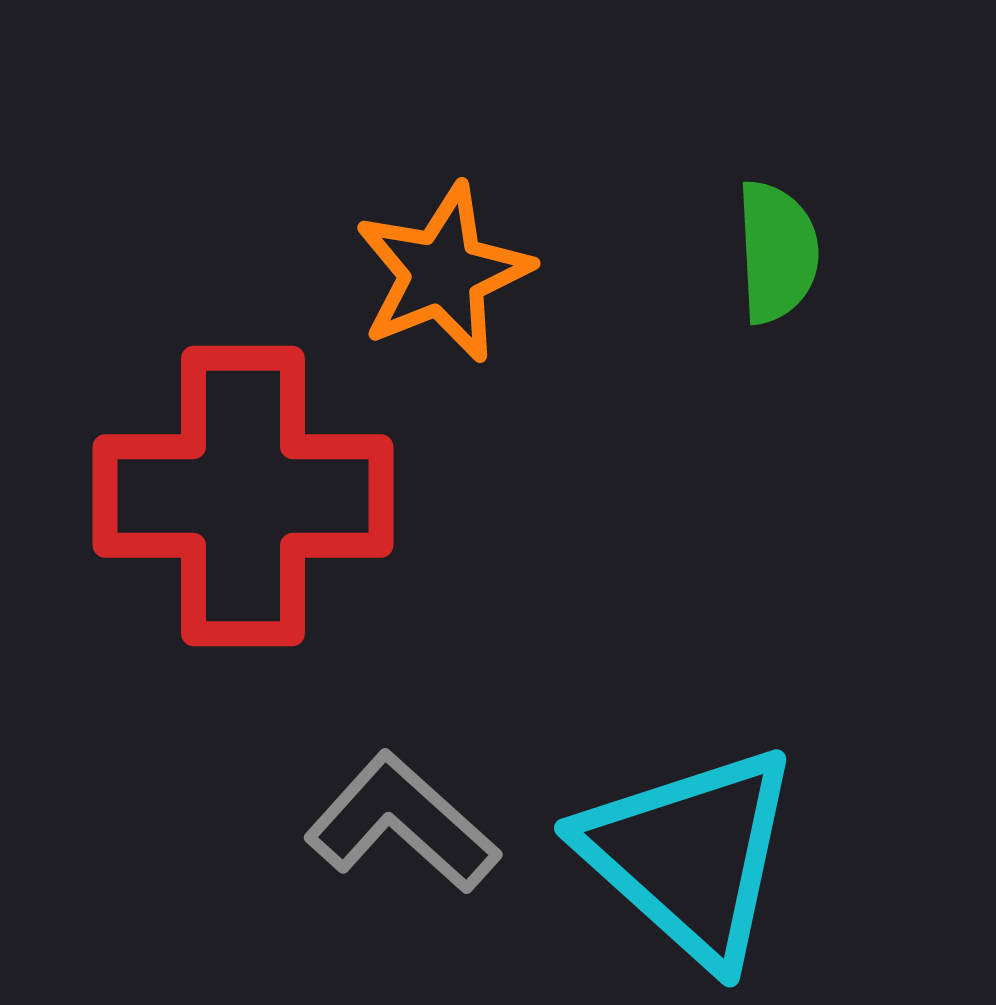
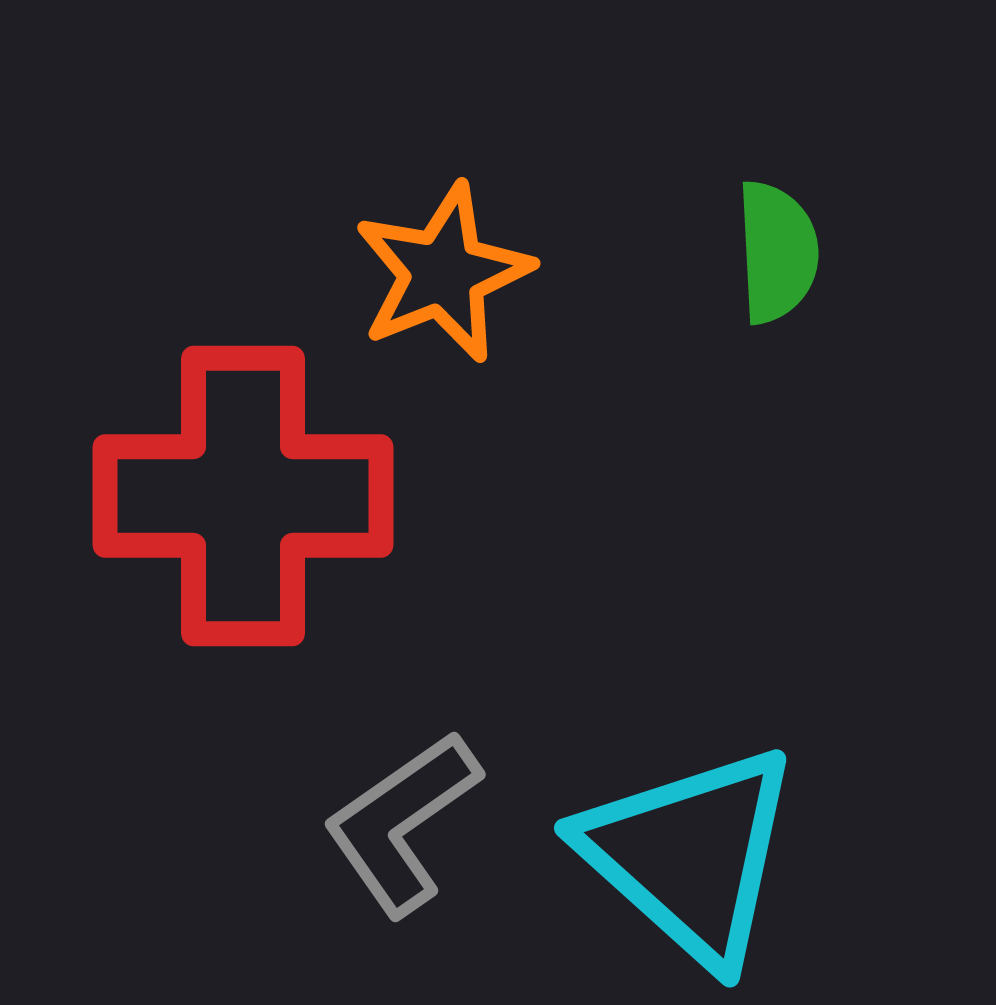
gray L-shape: rotated 77 degrees counterclockwise
